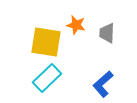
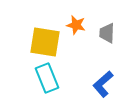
yellow square: moved 1 px left
cyan rectangle: rotated 68 degrees counterclockwise
